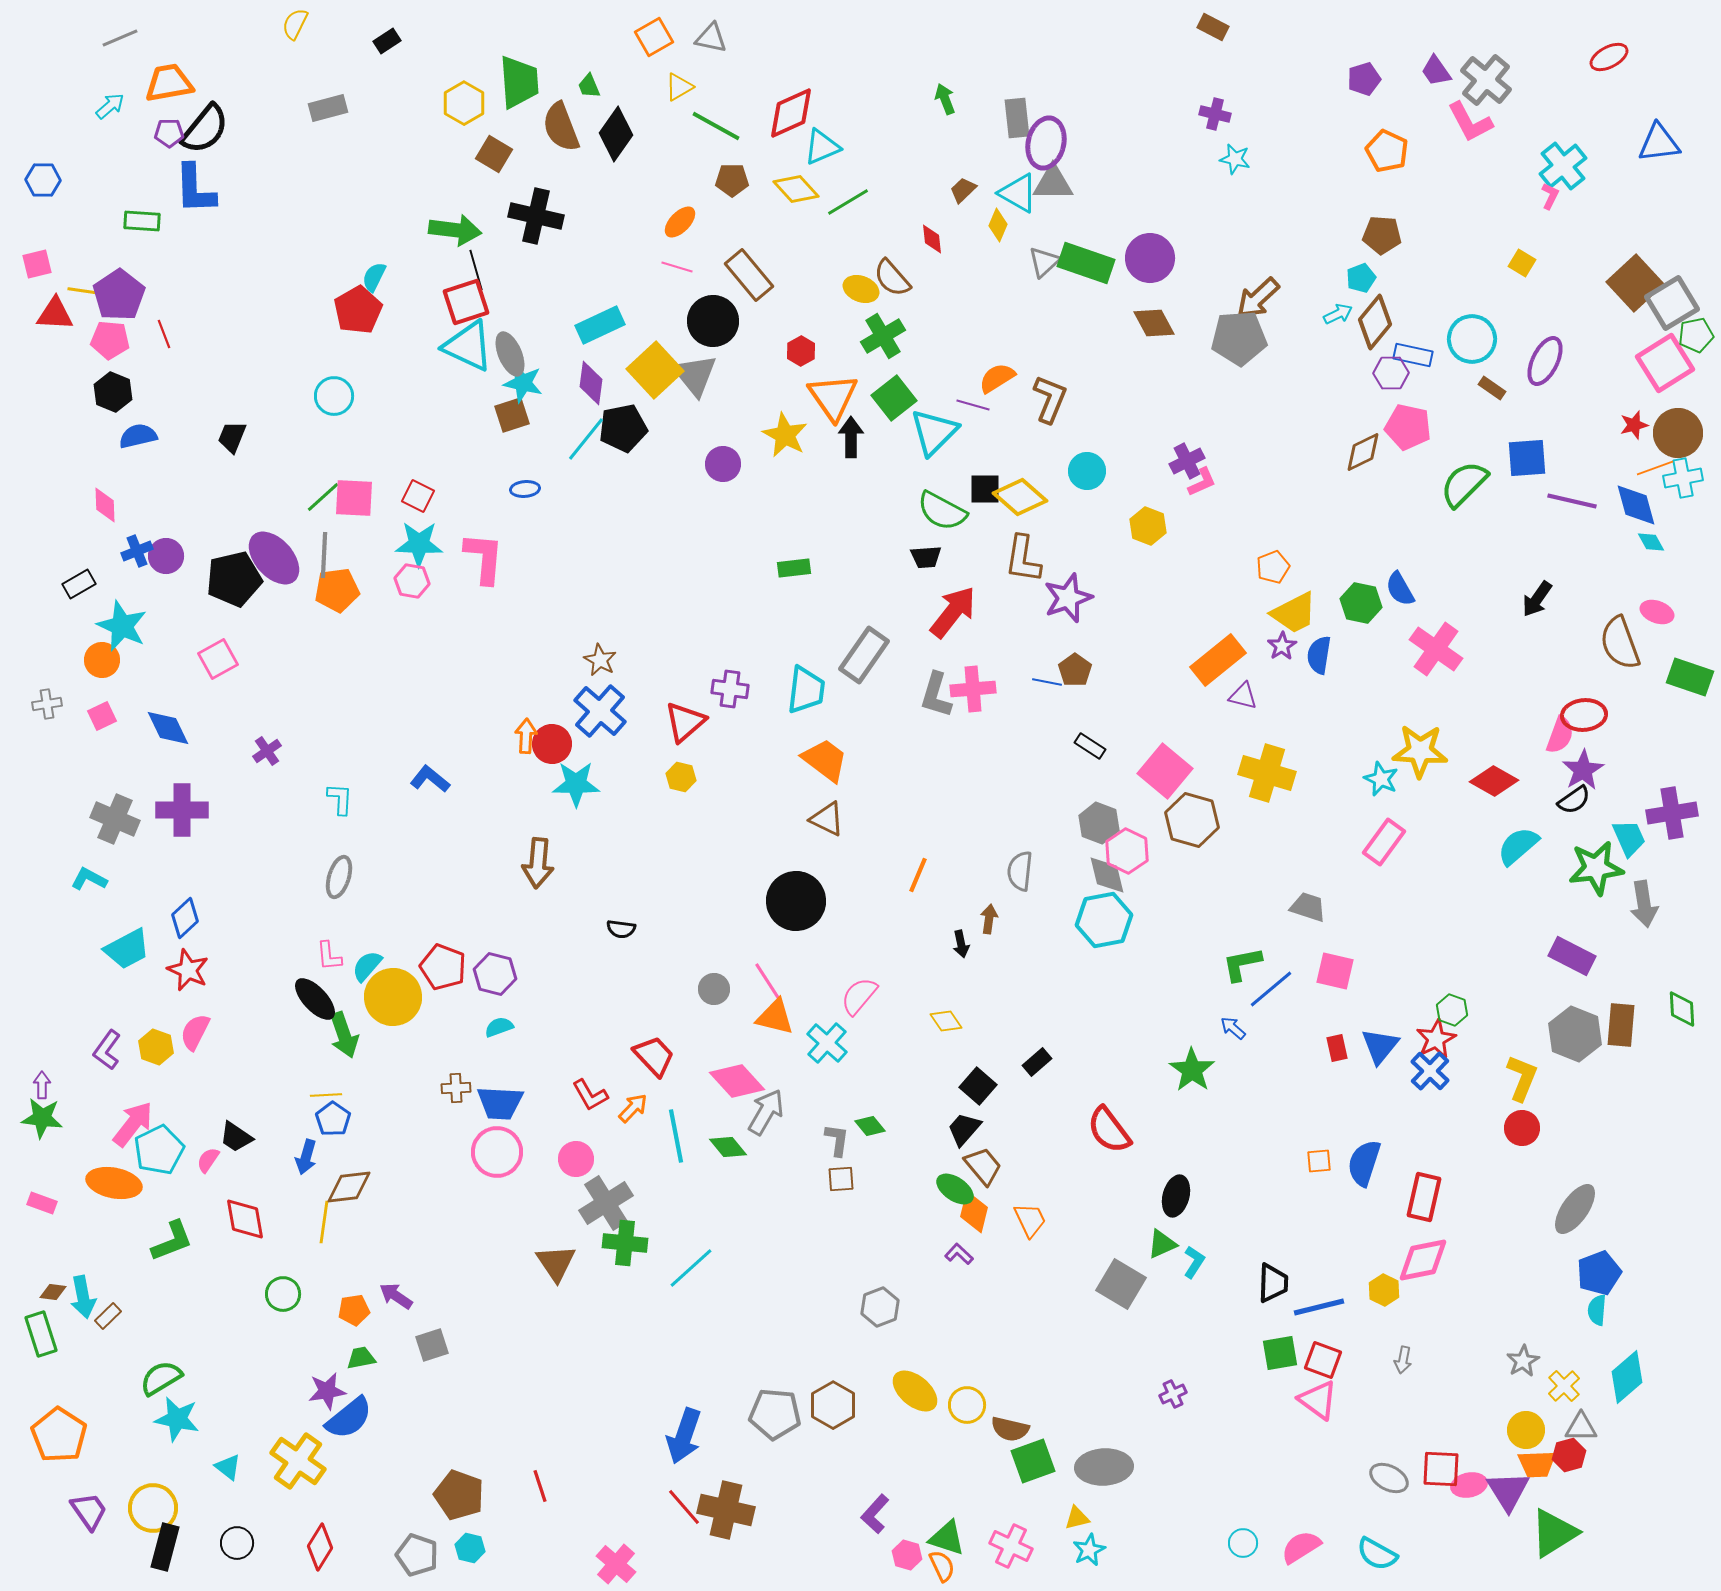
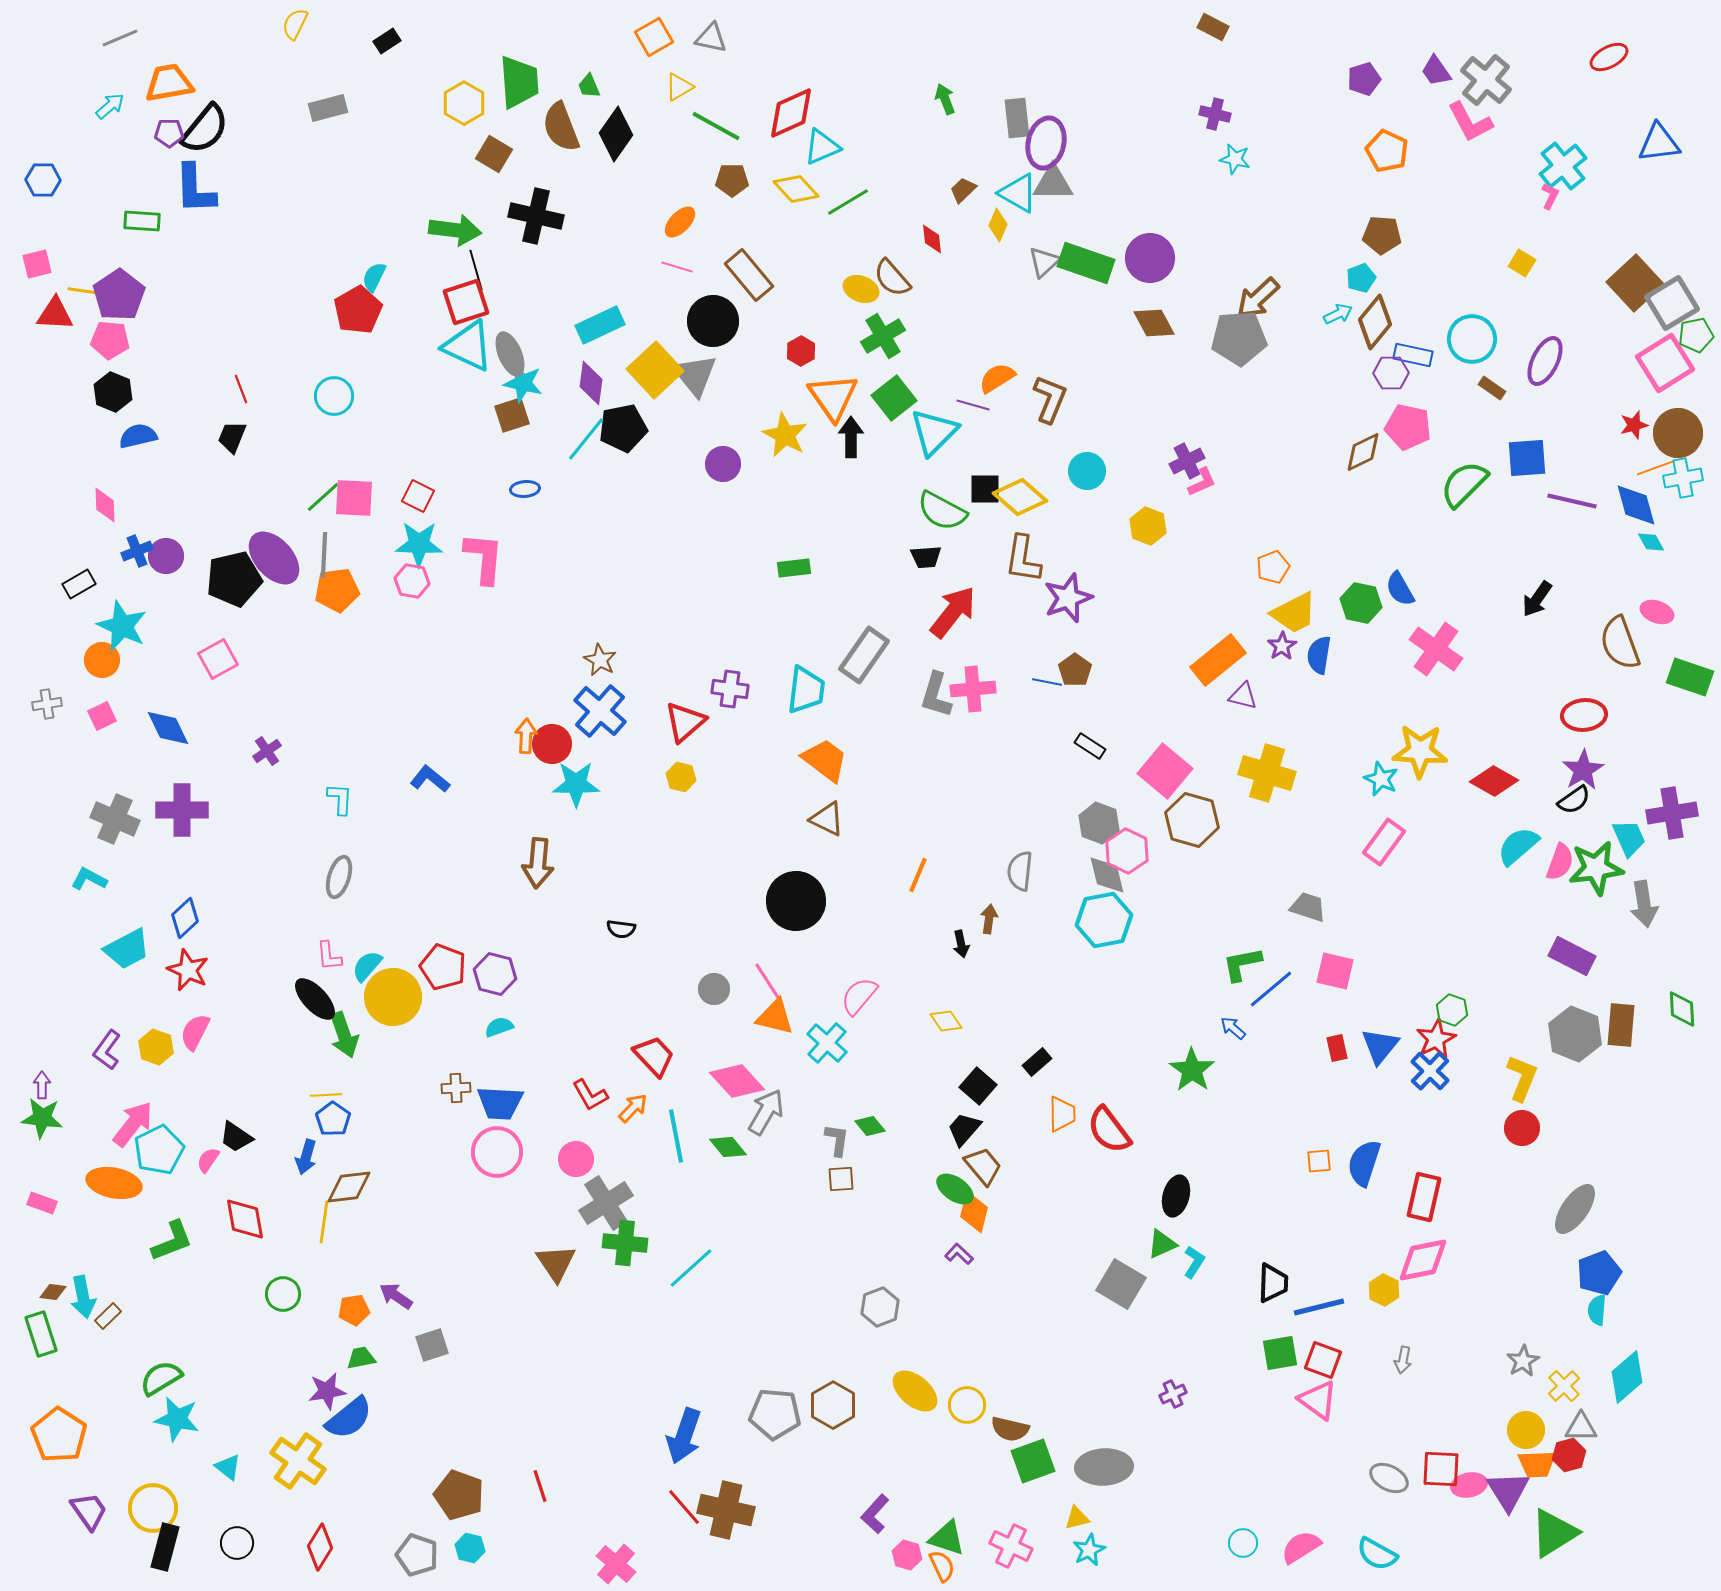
red line at (164, 334): moved 77 px right, 55 px down
pink semicircle at (1560, 735): moved 127 px down
orange trapezoid at (1030, 1220): moved 32 px right, 106 px up; rotated 24 degrees clockwise
